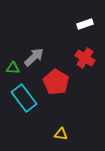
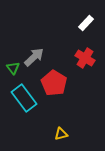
white rectangle: moved 1 px right, 1 px up; rotated 28 degrees counterclockwise
green triangle: rotated 48 degrees clockwise
red pentagon: moved 2 px left, 1 px down
yellow triangle: rotated 24 degrees counterclockwise
